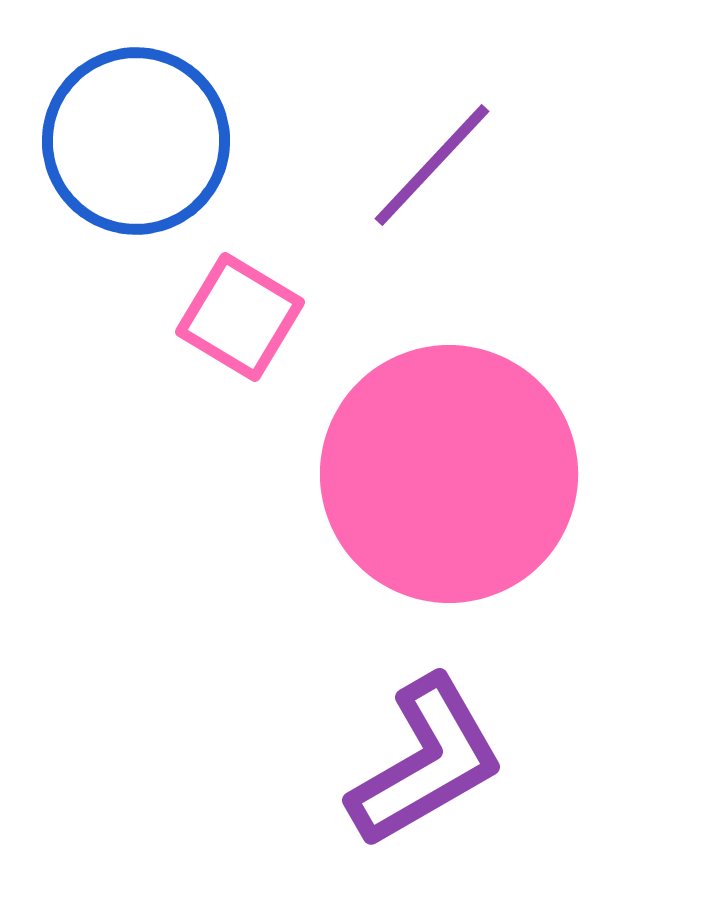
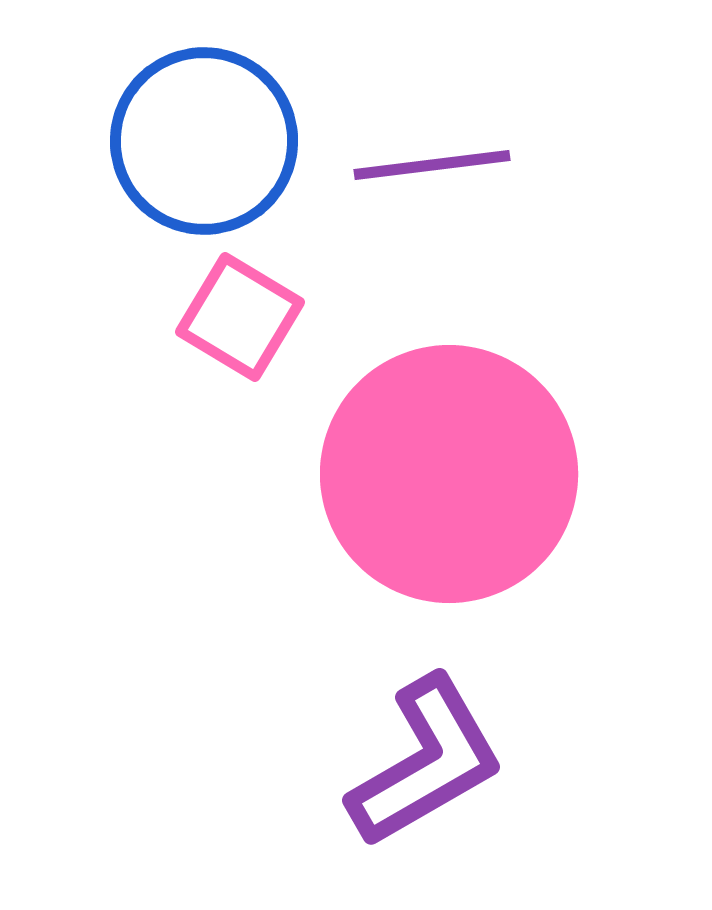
blue circle: moved 68 px right
purple line: rotated 40 degrees clockwise
